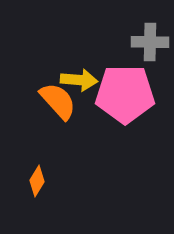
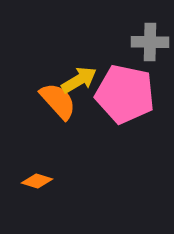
yellow arrow: rotated 36 degrees counterclockwise
pink pentagon: rotated 12 degrees clockwise
orange diamond: rotated 76 degrees clockwise
